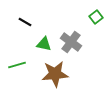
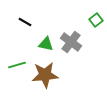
green square: moved 3 px down
green triangle: moved 2 px right
brown star: moved 10 px left, 1 px down
